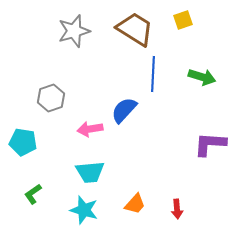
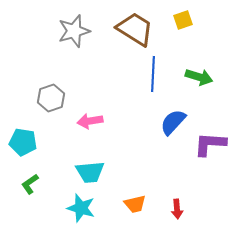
green arrow: moved 3 px left
blue semicircle: moved 49 px right, 12 px down
pink arrow: moved 8 px up
green L-shape: moved 3 px left, 10 px up
orange trapezoid: rotated 35 degrees clockwise
cyan star: moved 3 px left, 2 px up
